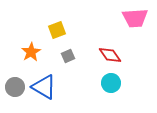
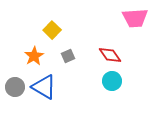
yellow square: moved 5 px left; rotated 24 degrees counterclockwise
orange star: moved 3 px right, 4 px down
cyan circle: moved 1 px right, 2 px up
